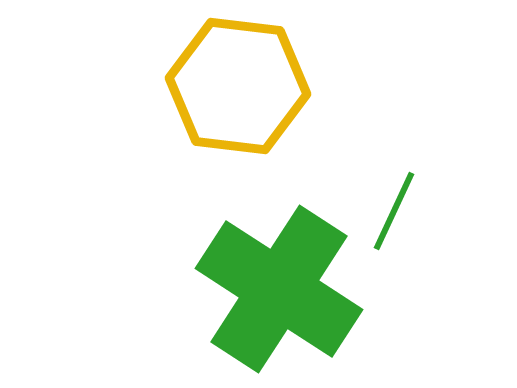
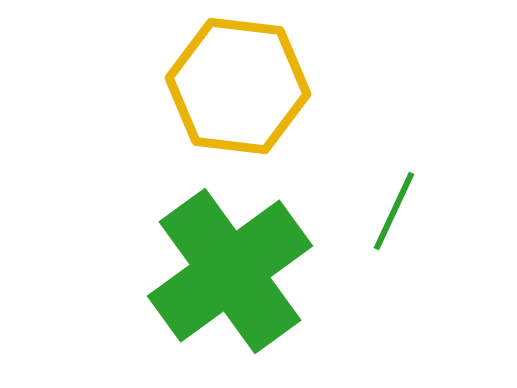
green cross: moved 49 px left, 18 px up; rotated 21 degrees clockwise
